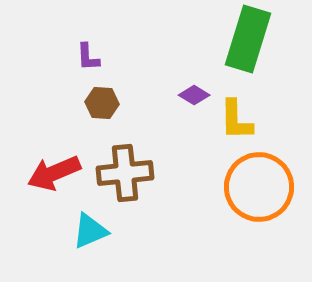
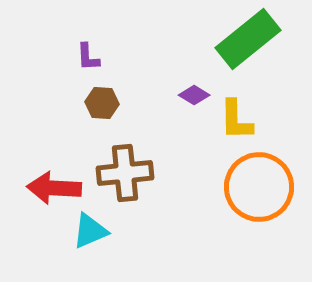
green rectangle: rotated 34 degrees clockwise
red arrow: moved 15 px down; rotated 26 degrees clockwise
